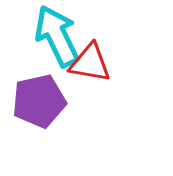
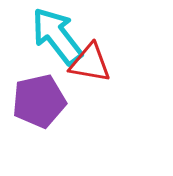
cyan arrow: rotated 12 degrees counterclockwise
